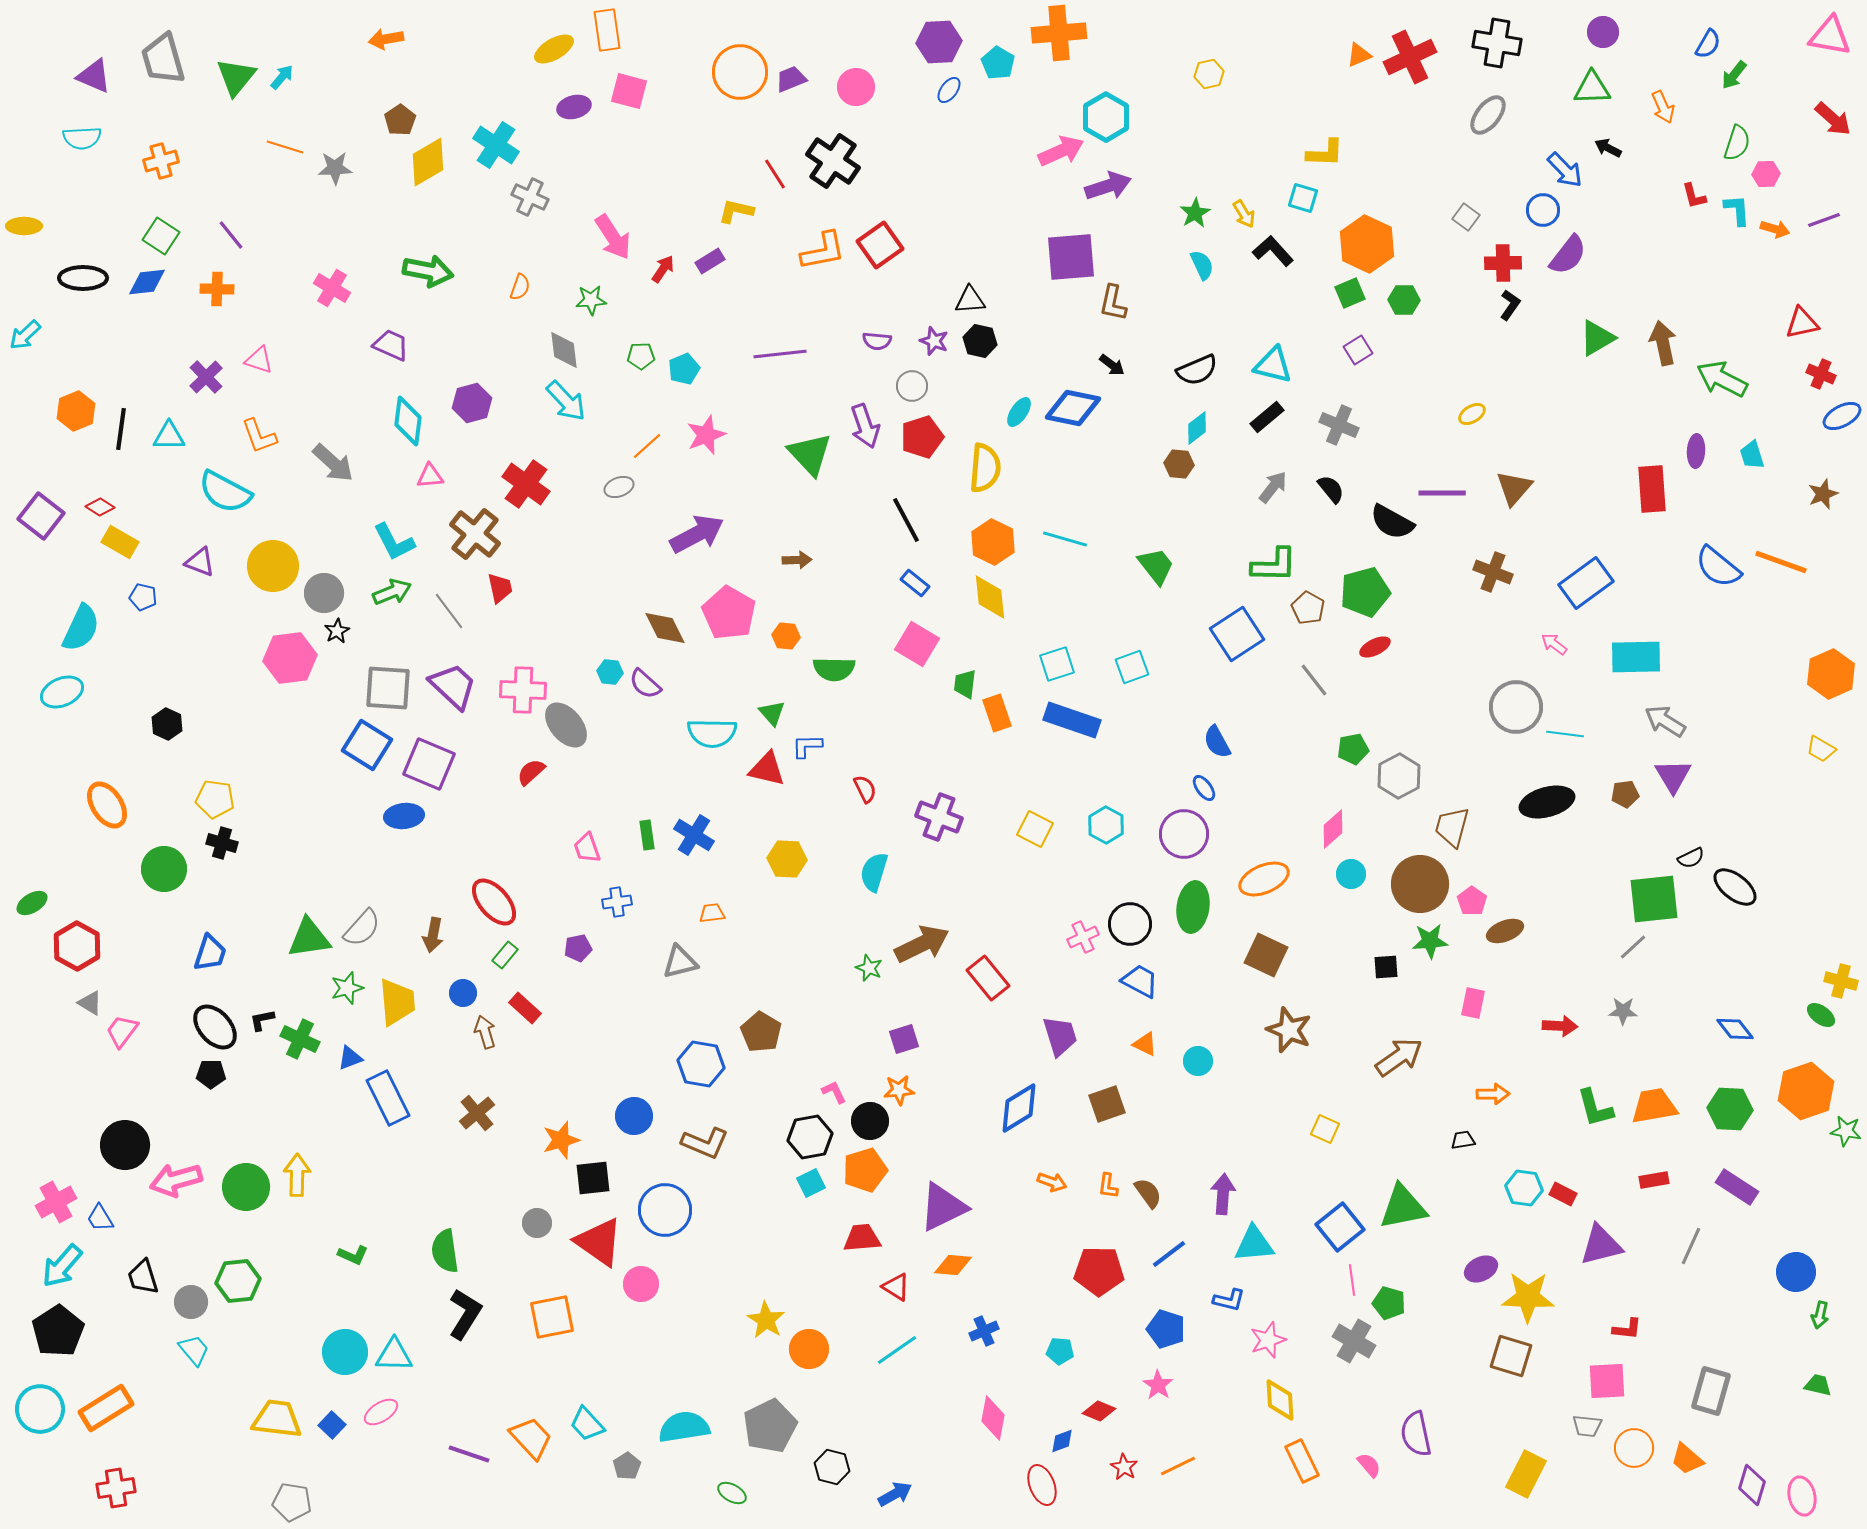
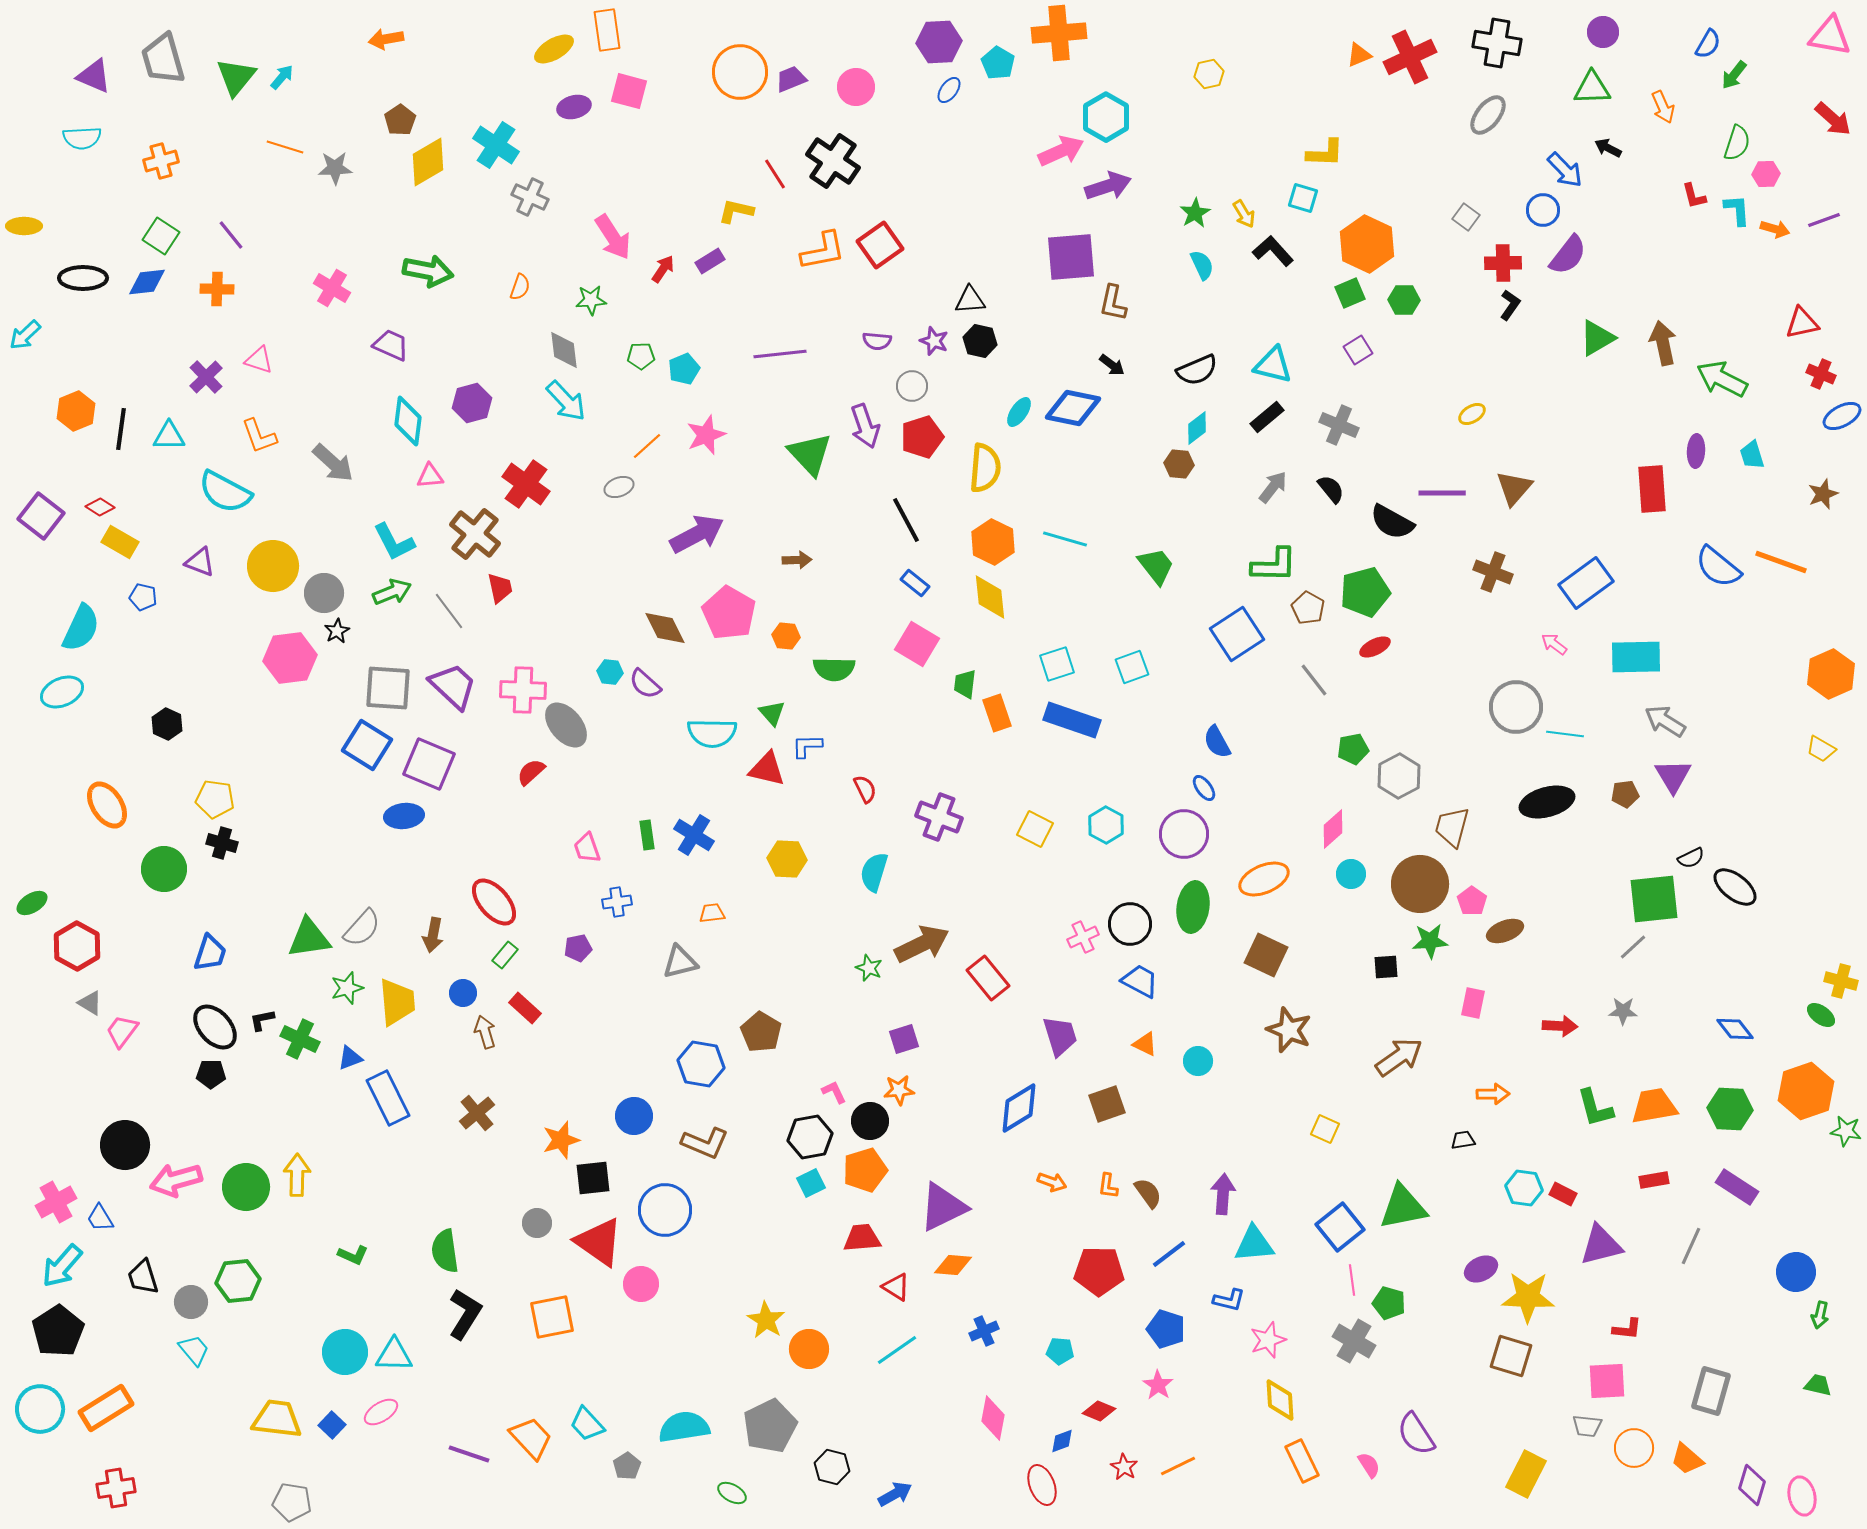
purple semicircle at (1416, 1434): rotated 21 degrees counterclockwise
pink semicircle at (1369, 1465): rotated 8 degrees clockwise
